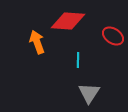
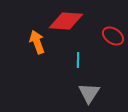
red diamond: moved 2 px left
